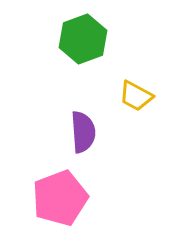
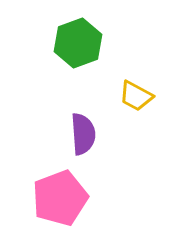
green hexagon: moved 5 px left, 4 px down
purple semicircle: moved 2 px down
